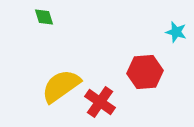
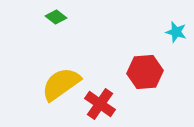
green diamond: moved 12 px right; rotated 35 degrees counterclockwise
yellow semicircle: moved 2 px up
red cross: moved 2 px down
